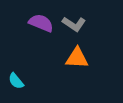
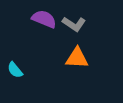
purple semicircle: moved 3 px right, 4 px up
cyan semicircle: moved 1 px left, 11 px up
